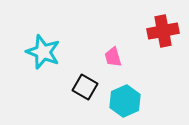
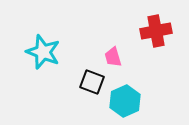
red cross: moved 7 px left
black square: moved 7 px right, 5 px up; rotated 10 degrees counterclockwise
